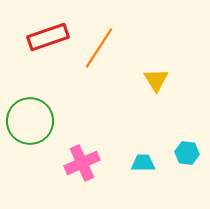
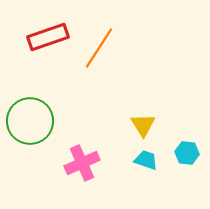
yellow triangle: moved 13 px left, 45 px down
cyan trapezoid: moved 3 px right, 3 px up; rotated 20 degrees clockwise
